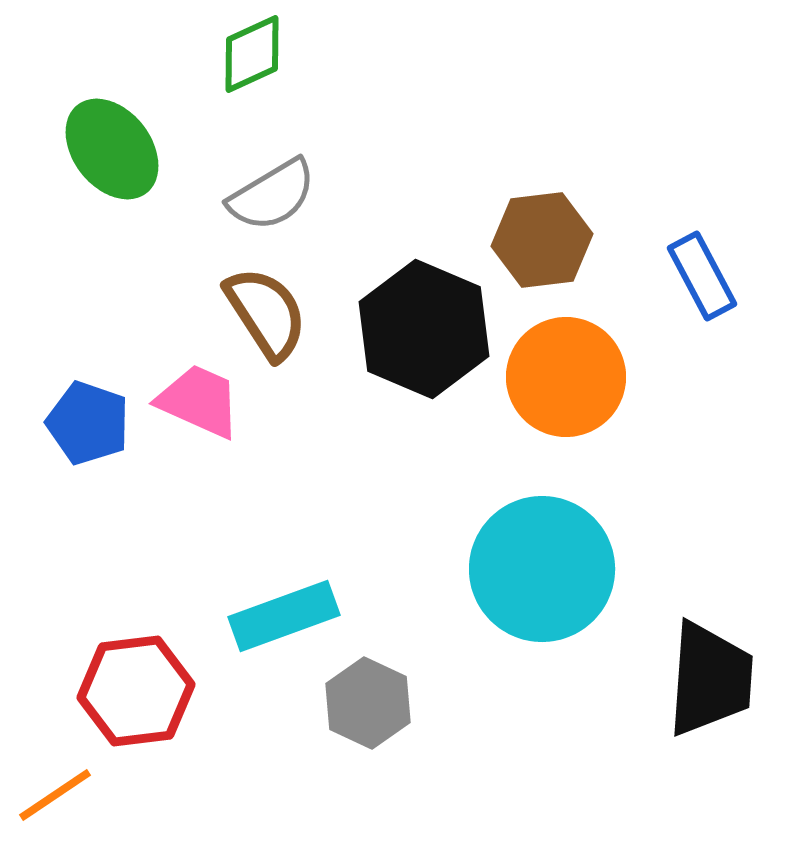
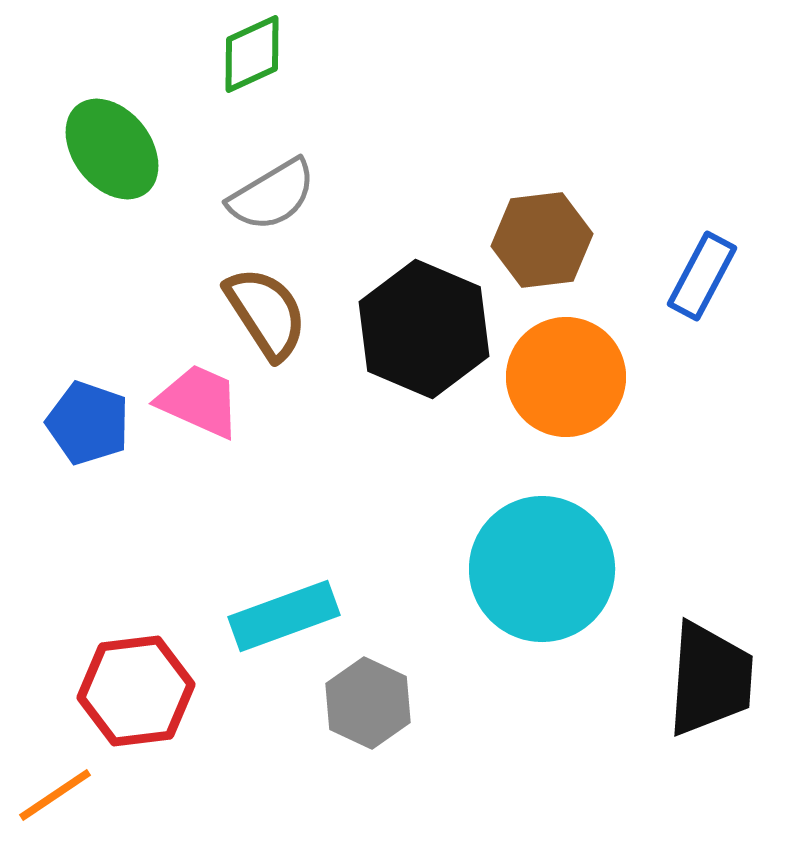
blue rectangle: rotated 56 degrees clockwise
